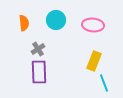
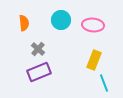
cyan circle: moved 5 px right
gray cross: rotated 16 degrees counterclockwise
yellow rectangle: moved 1 px up
purple rectangle: rotated 70 degrees clockwise
